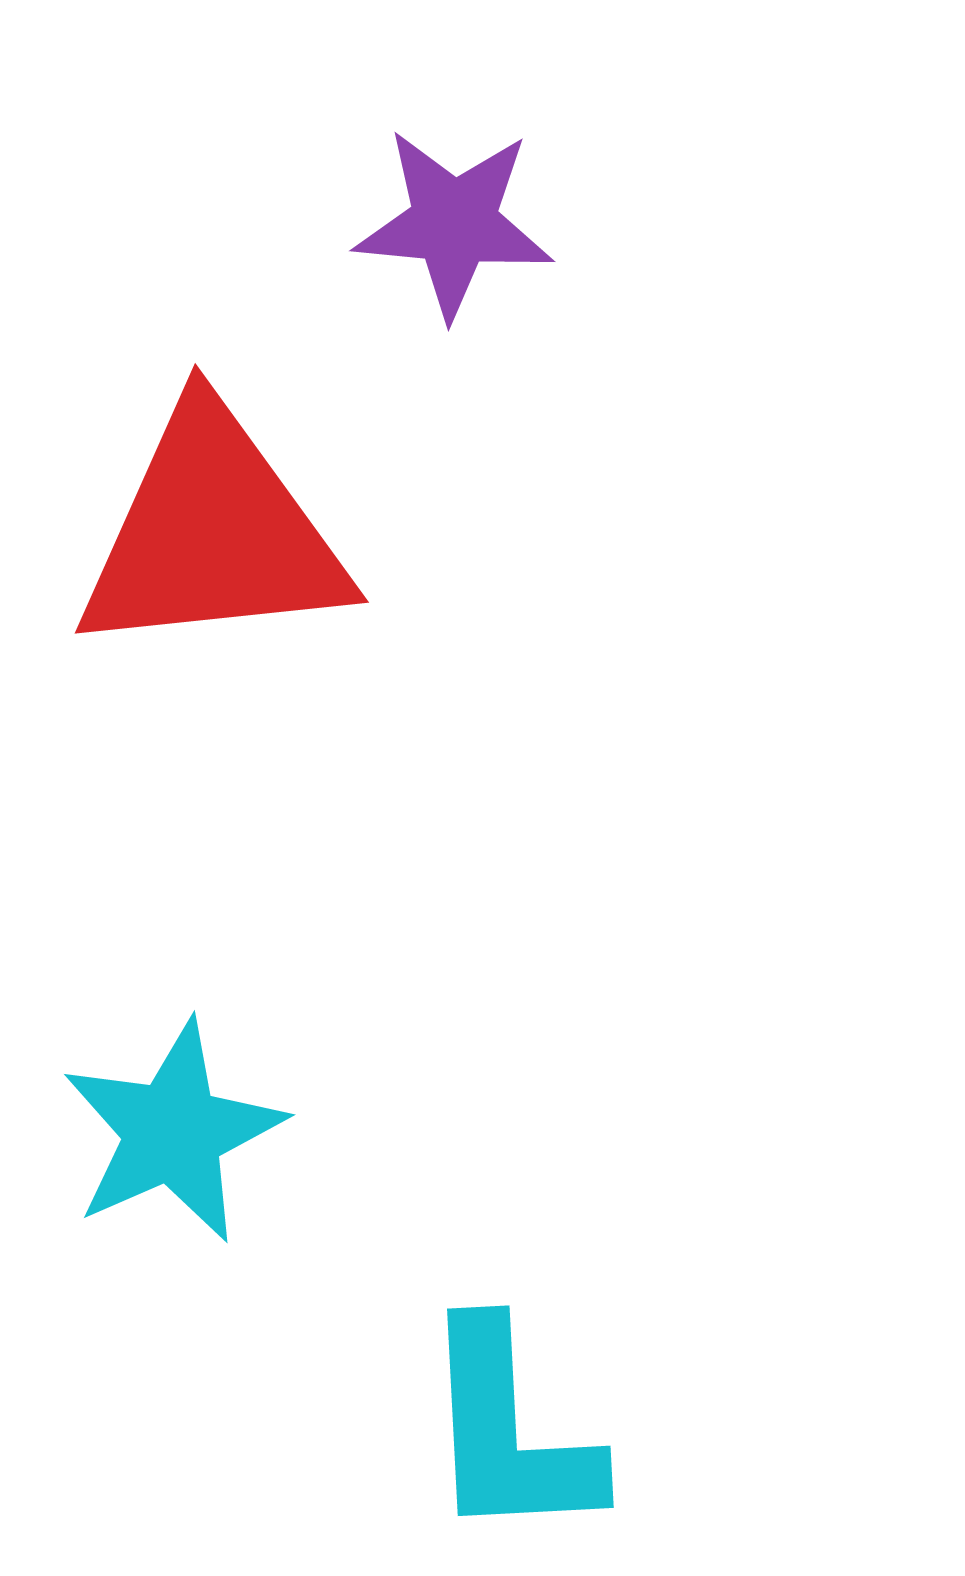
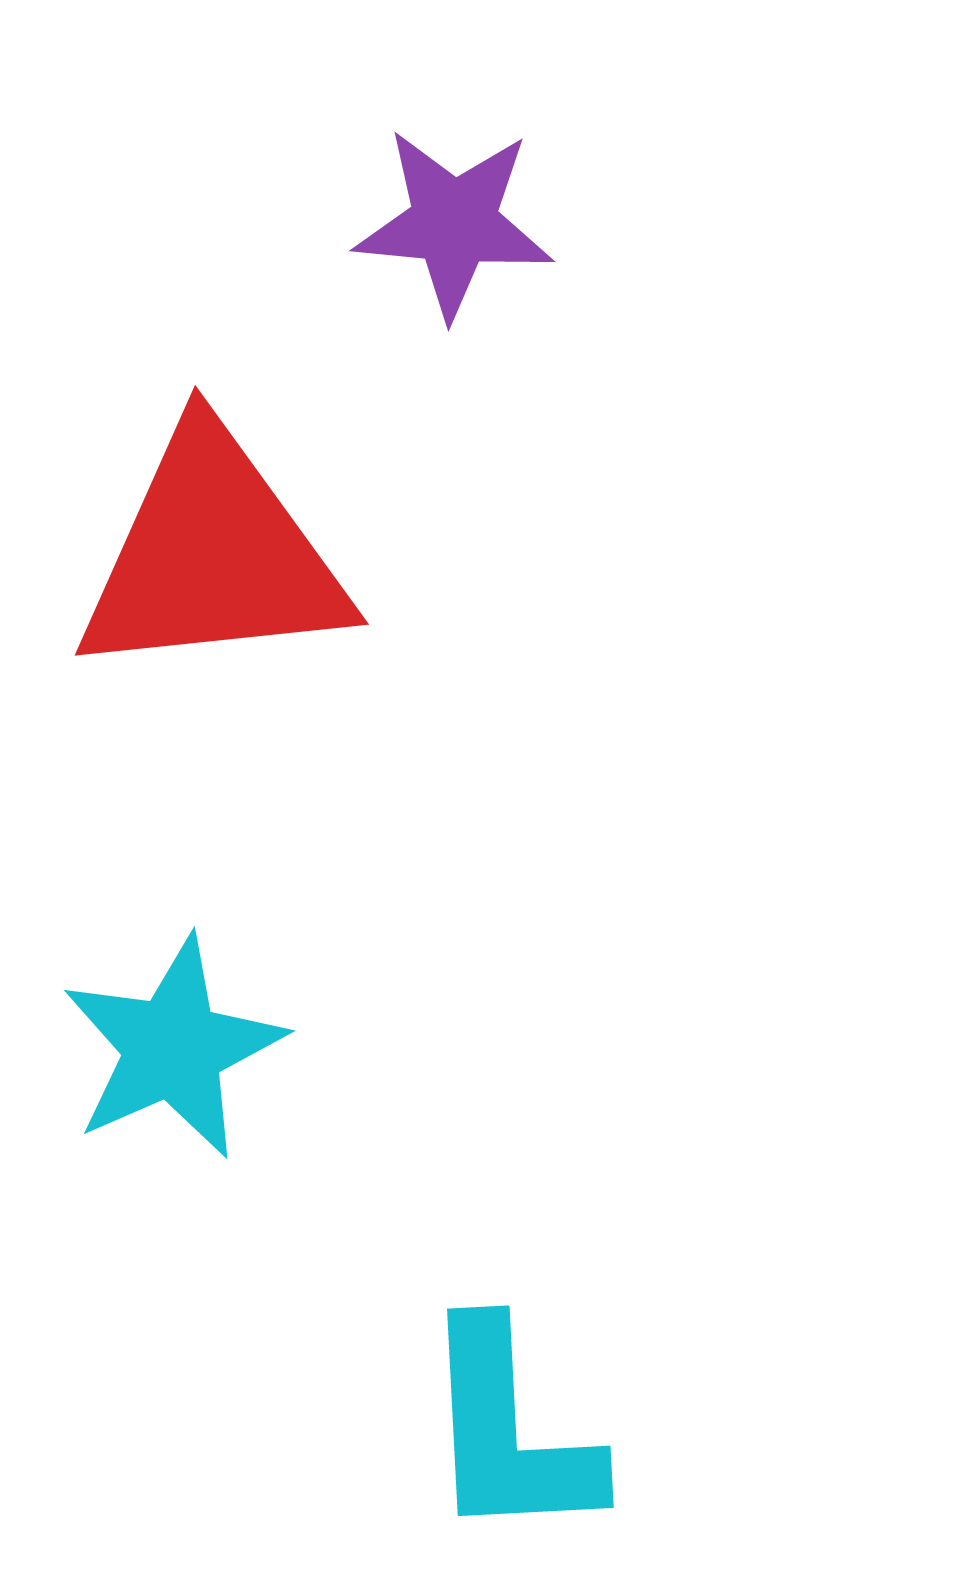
red triangle: moved 22 px down
cyan star: moved 84 px up
